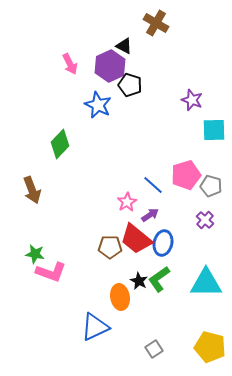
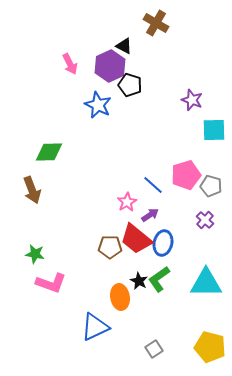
green diamond: moved 11 px left, 8 px down; rotated 44 degrees clockwise
pink L-shape: moved 11 px down
